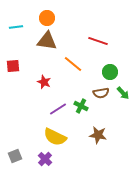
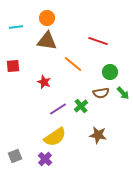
green cross: rotated 24 degrees clockwise
yellow semicircle: rotated 60 degrees counterclockwise
